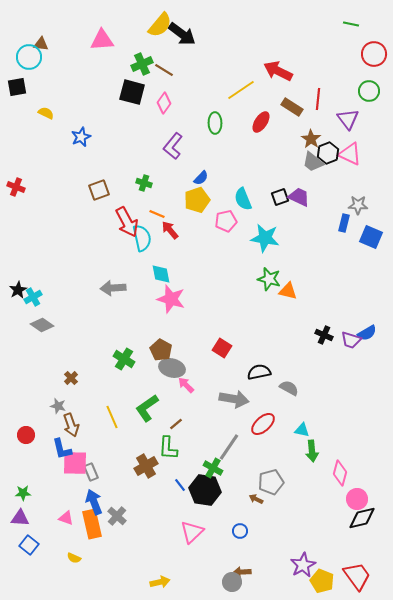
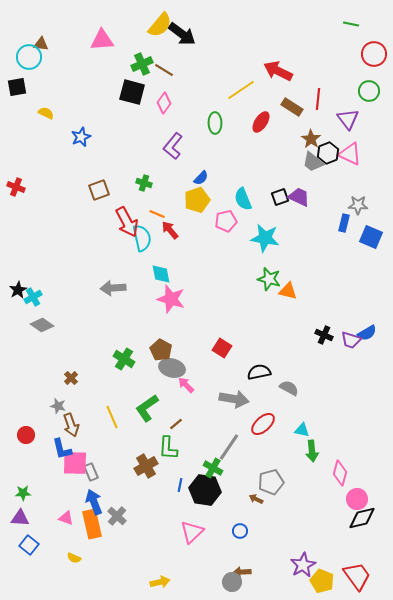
blue line at (180, 485): rotated 48 degrees clockwise
